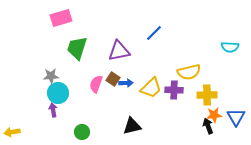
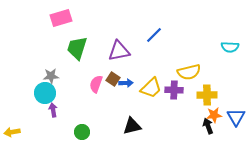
blue line: moved 2 px down
cyan circle: moved 13 px left
